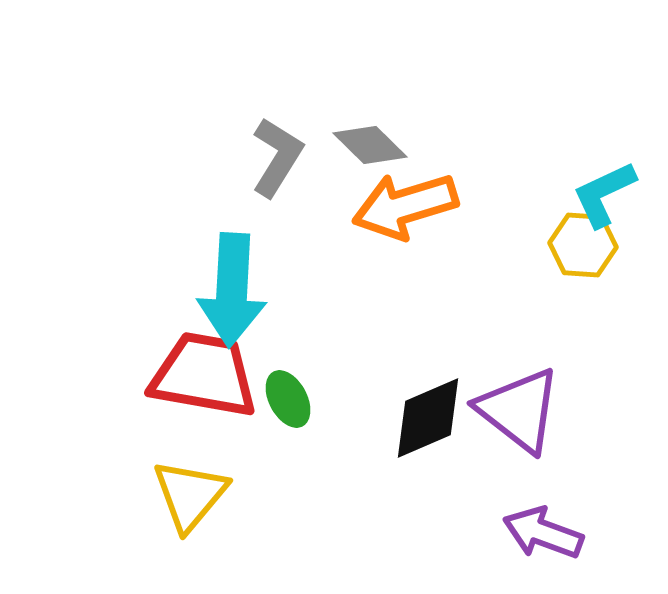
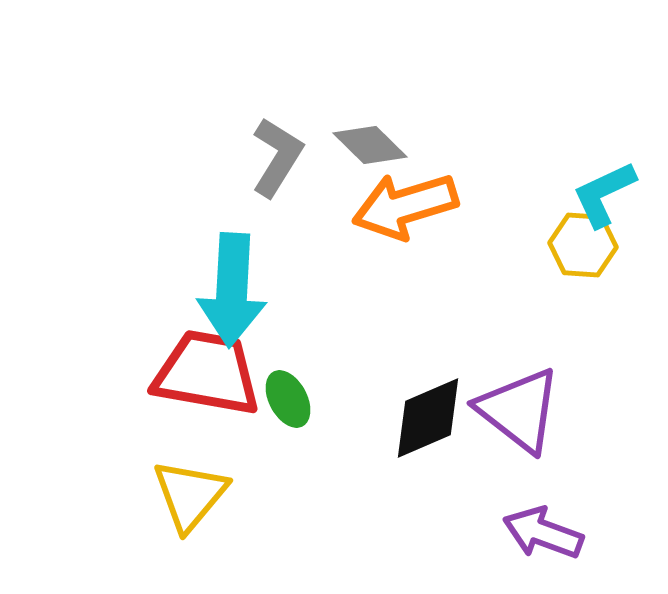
red trapezoid: moved 3 px right, 2 px up
